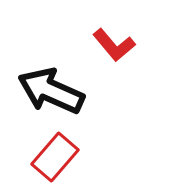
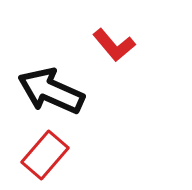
red rectangle: moved 10 px left, 2 px up
